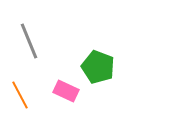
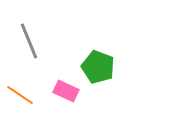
orange line: rotated 28 degrees counterclockwise
